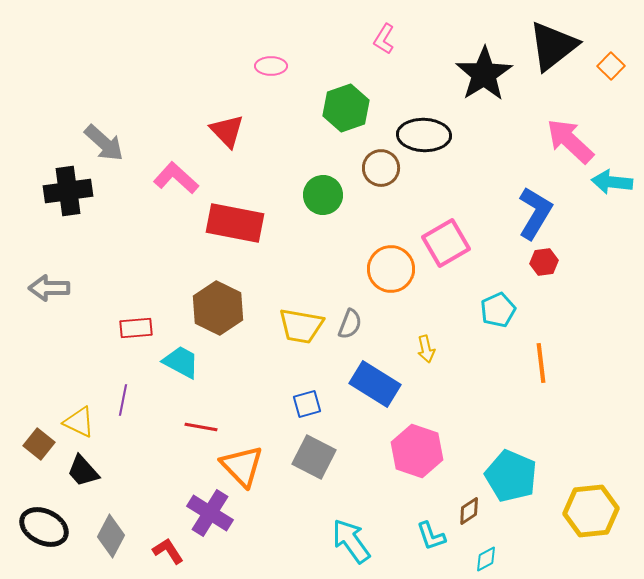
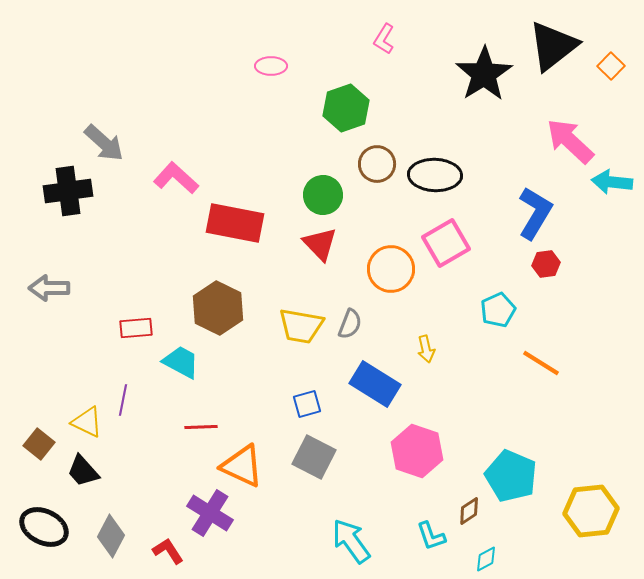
red triangle at (227, 131): moved 93 px right, 113 px down
black ellipse at (424, 135): moved 11 px right, 40 px down
brown circle at (381, 168): moved 4 px left, 4 px up
red hexagon at (544, 262): moved 2 px right, 2 px down
orange line at (541, 363): rotated 51 degrees counterclockwise
yellow triangle at (79, 422): moved 8 px right
red line at (201, 427): rotated 12 degrees counterclockwise
orange triangle at (242, 466): rotated 21 degrees counterclockwise
